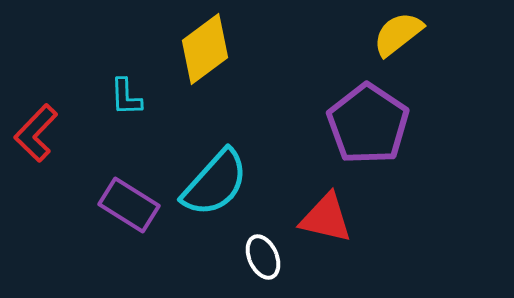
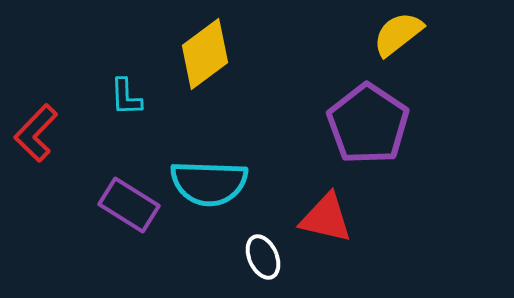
yellow diamond: moved 5 px down
cyan semicircle: moved 6 px left; rotated 50 degrees clockwise
